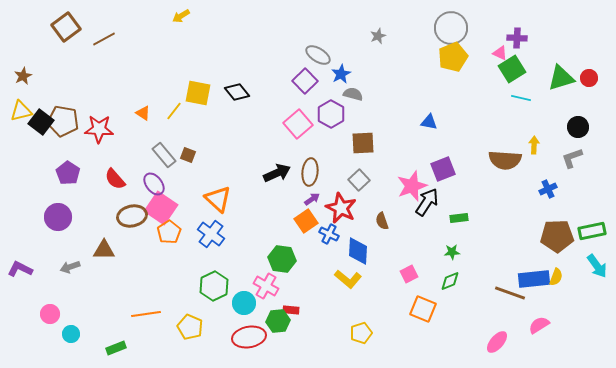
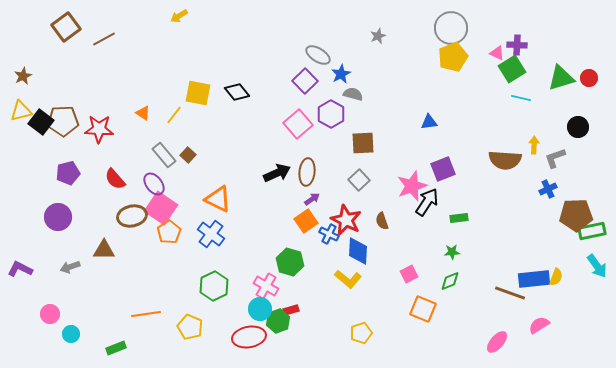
yellow arrow at (181, 16): moved 2 px left
purple cross at (517, 38): moved 7 px down
pink triangle at (500, 53): moved 3 px left
yellow line at (174, 111): moved 4 px down
brown pentagon at (63, 121): rotated 12 degrees counterclockwise
blue triangle at (429, 122): rotated 18 degrees counterclockwise
brown square at (188, 155): rotated 21 degrees clockwise
gray L-shape at (572, 158): moved 17 px left
brown ellipse at (310, 172): moved 3 px left
purple pentagon at (68, 173): rotated 25 degrees clockwise
orange triangle at (218, 199): rotated 16 degrees counterclockwise
red star at (341, 208): moved 5 px right, 12 px down
brown pentagon at (557, 236): moved 19 px right, 21 px up
green hexagon at (282, 259): moved 8 px right, 3 px down; rotated 8 degrees clockwise
cyan circle at (244, 303): moved 16 px right, 6 px down
red rectangle at (291, 310): rotated 21 degrees counterclockwise
green hexagon at (278, 321): rotated 15 degrees counterclockwise
